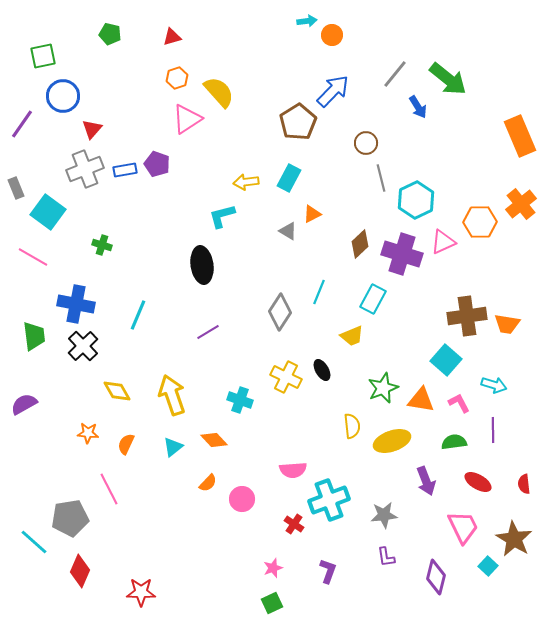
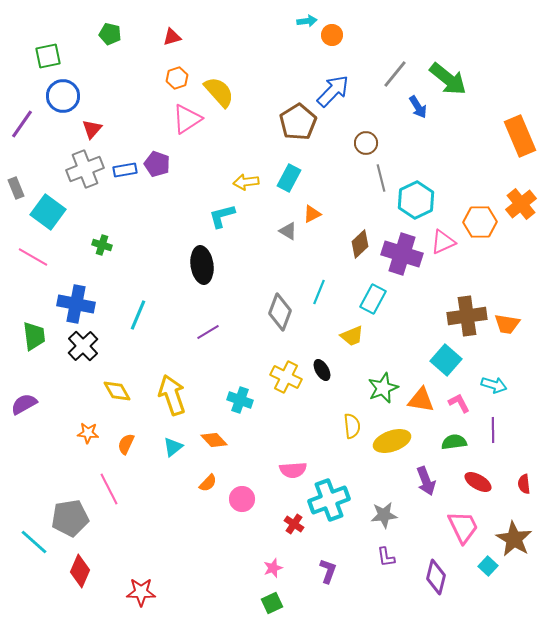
green square at (43, 56): moved 5 px right
gray diamond at (280, 312): rotated 12 degrees counterclockwise
